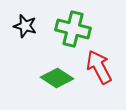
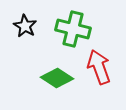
black star: rotated 15 degrees clockwise
red arrow: rotated 8 degrees clockwise
